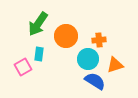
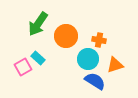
orange cross: rotated 16 degrees clockwise
cyan rectangle: moved 1 px left, 4 px down; rotated 56 degrees counterclockwise
